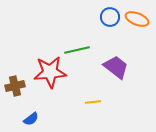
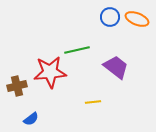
brown cross: moved 2 px right
